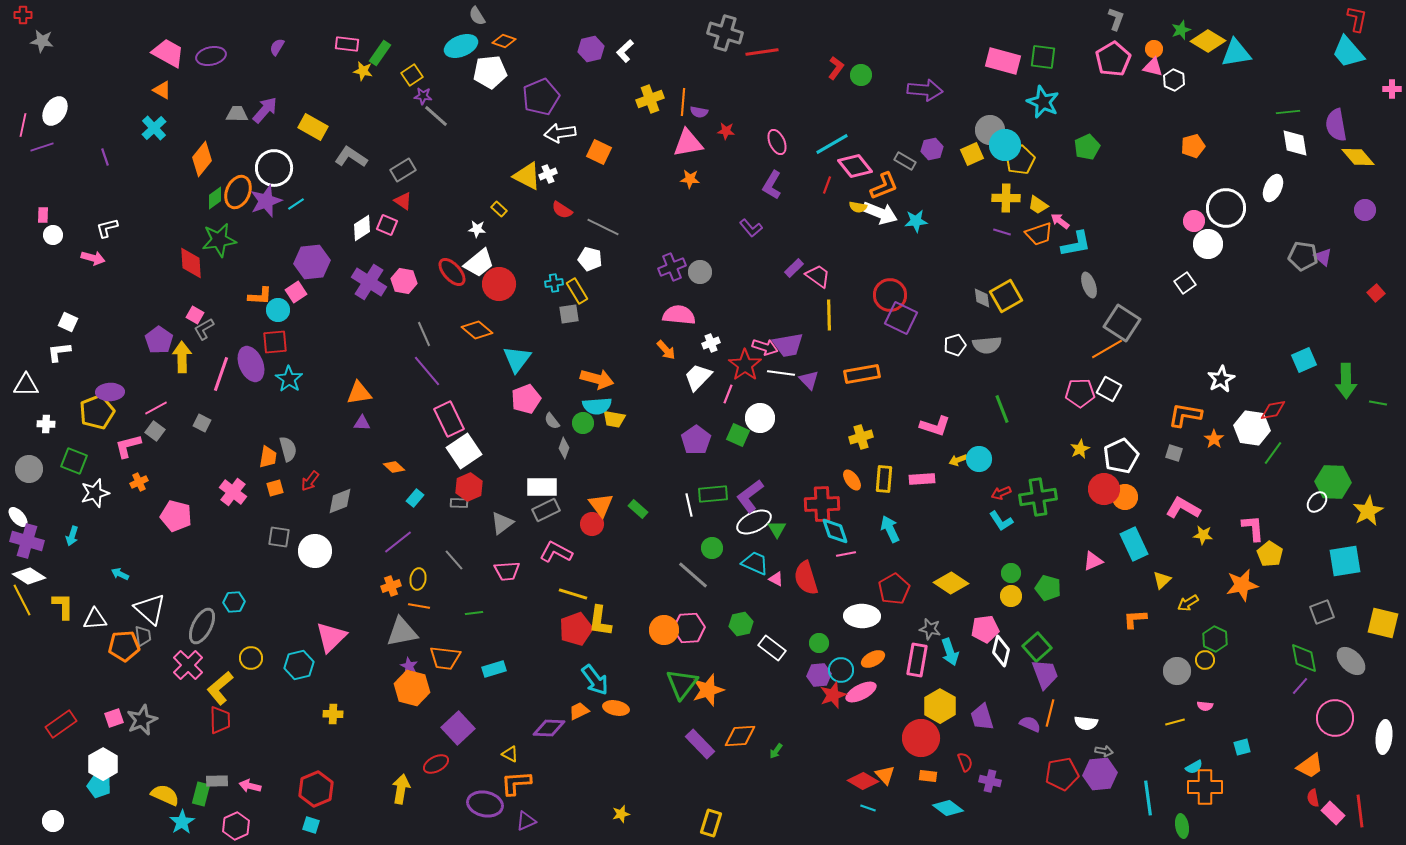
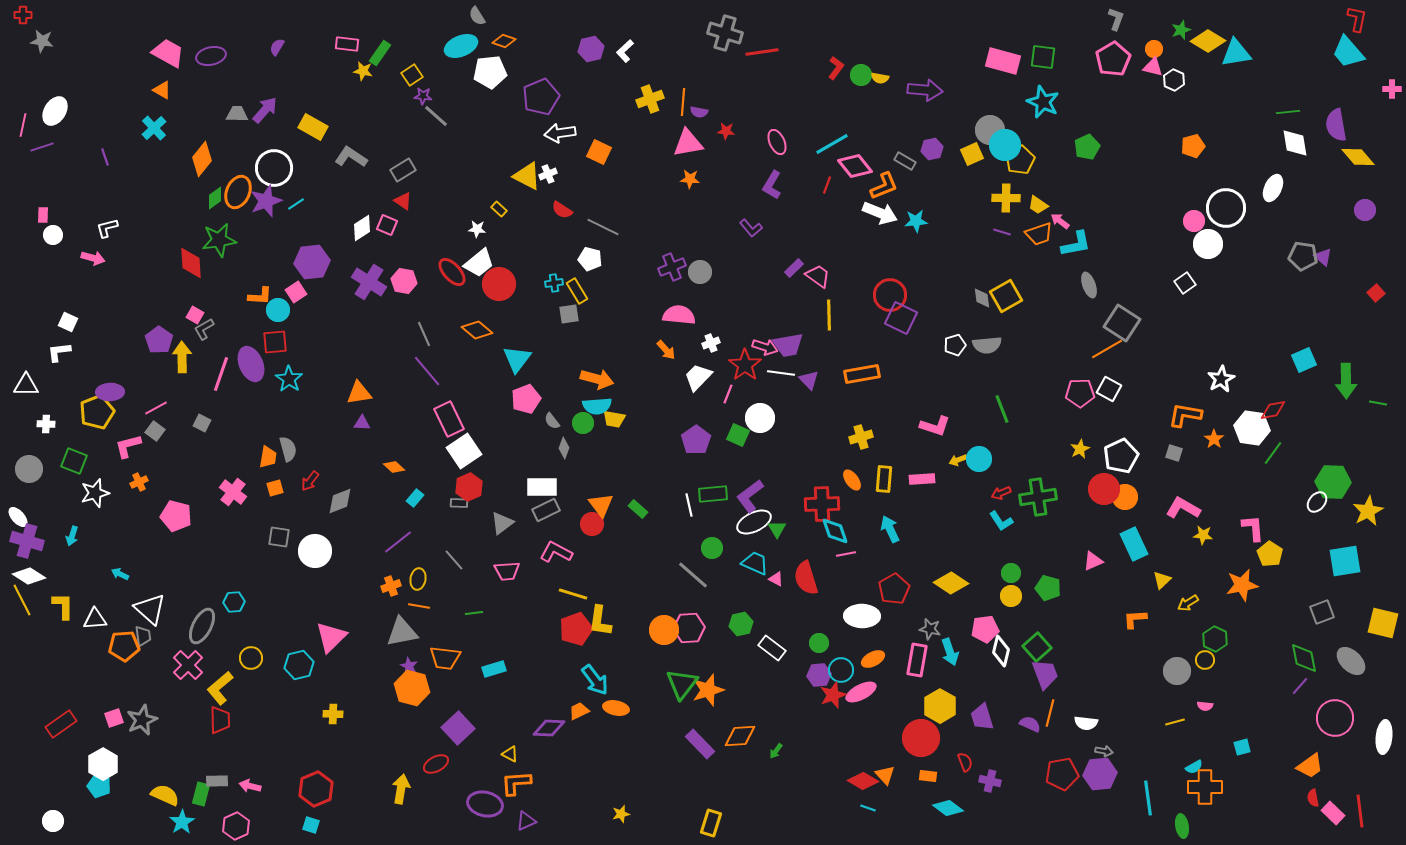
yellow semicircle at (858, 207): moved 22 px right, 129 px up
